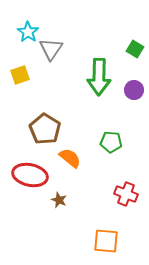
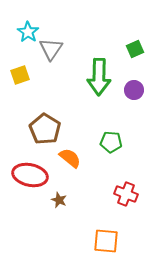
green square: rotated 36 degrees clockwise
